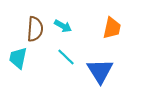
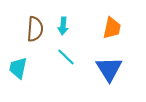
cyan arrow: rotated 66 degrees clockwise
cyan trapezoid: moved 10 px down
blue triangle: moved 9 px right, 2 px up
